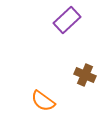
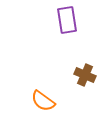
purple rectangle: rotated 56 degrees counterclockwise
